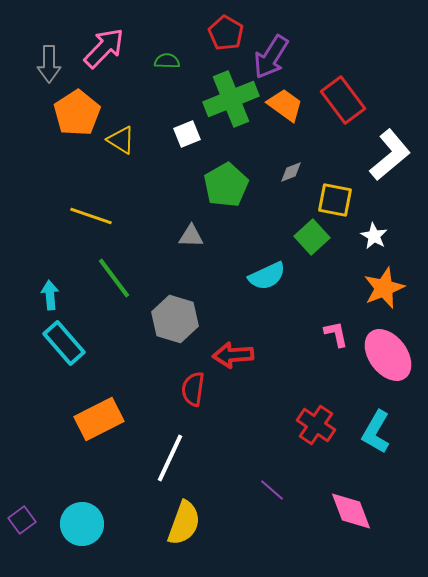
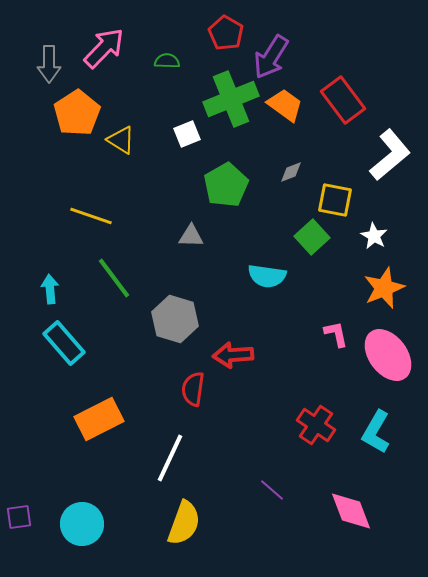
cyan semicircle: rotated 33 degrees clockwise
cyan arrow: moved 6 px up
purple square: moved 3 px left, 3 px up; rotated 28 degrees clockwise
